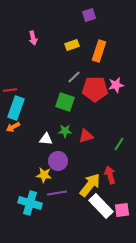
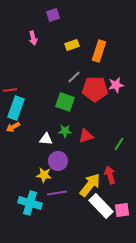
purple square: moved 36 px left
